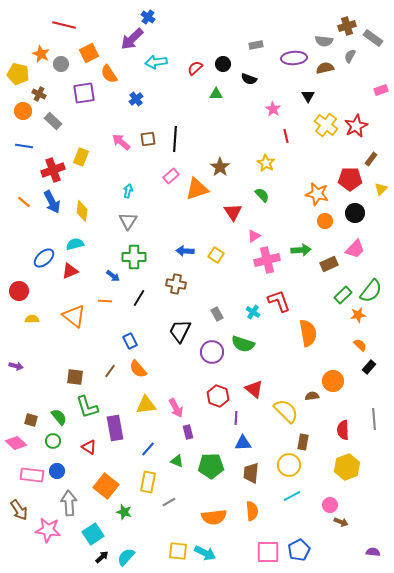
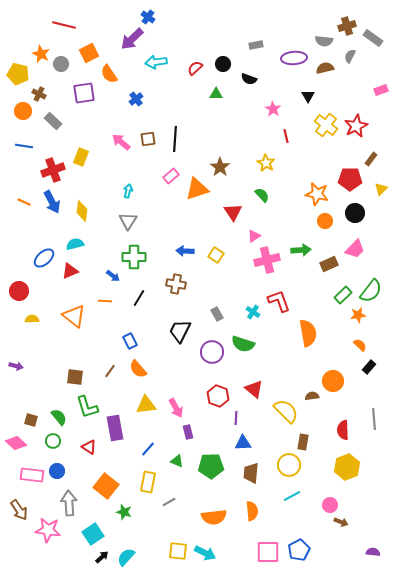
orange line at (24, 202): rotated 16 degrees counterclockwise
